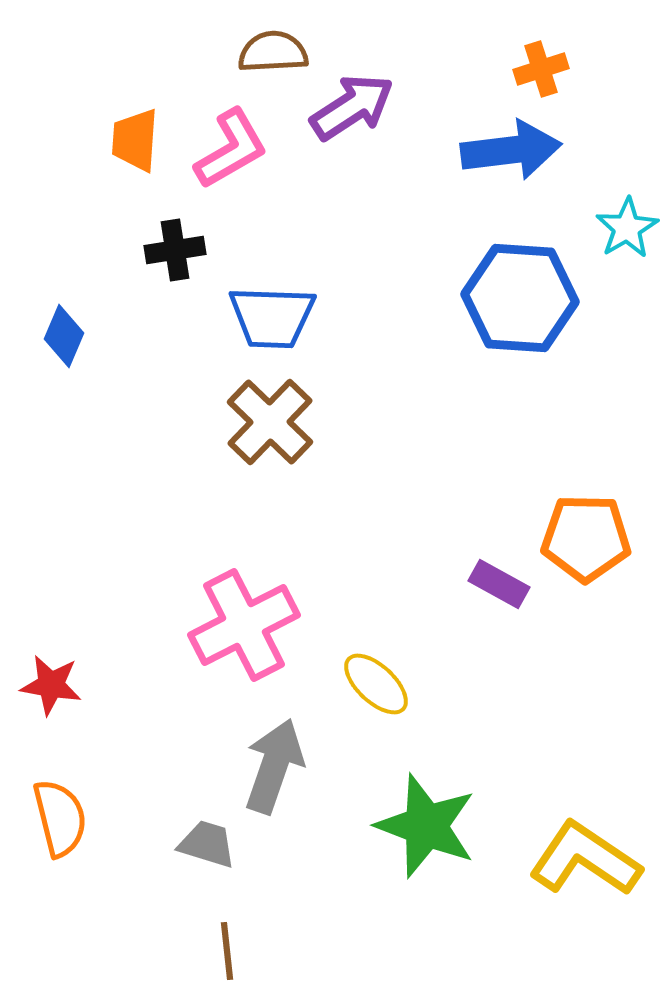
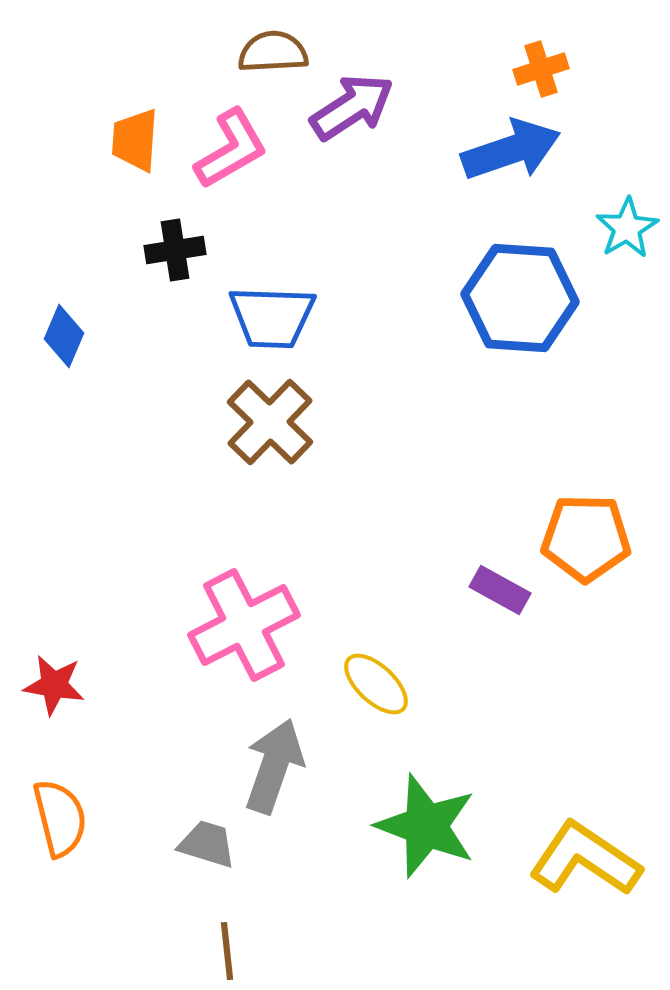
blue arrow: rotated 12 degrees counterclockwise
purple rectangle: moved 1 px right, 6 px down
red star: moved 3 px right
